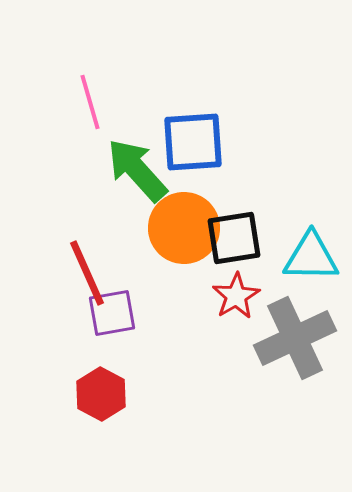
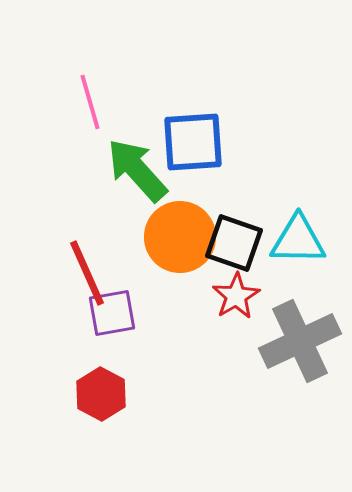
orange circle: moved 4 px left, 9 px down
black square: moved 5 px down; rotated 28 degrees clockwise
cyan triangle: moved 13 px left, 17 px up
gray cross: moved 5 px right, 3 px down
